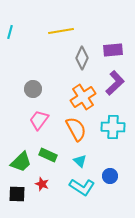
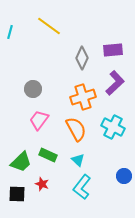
yellow line: moved 12 px left, 5 px up; rotated 45 degrees clockwise
orange cross: rotated 15 degrees clockwise
cyan cross: rotated 25 degrees clockwise
cyan triangle: moved 2 px left, 1 px up
blue circle: moved 14 px right
cyan L-shape: rotated 95 degrees clockwise
